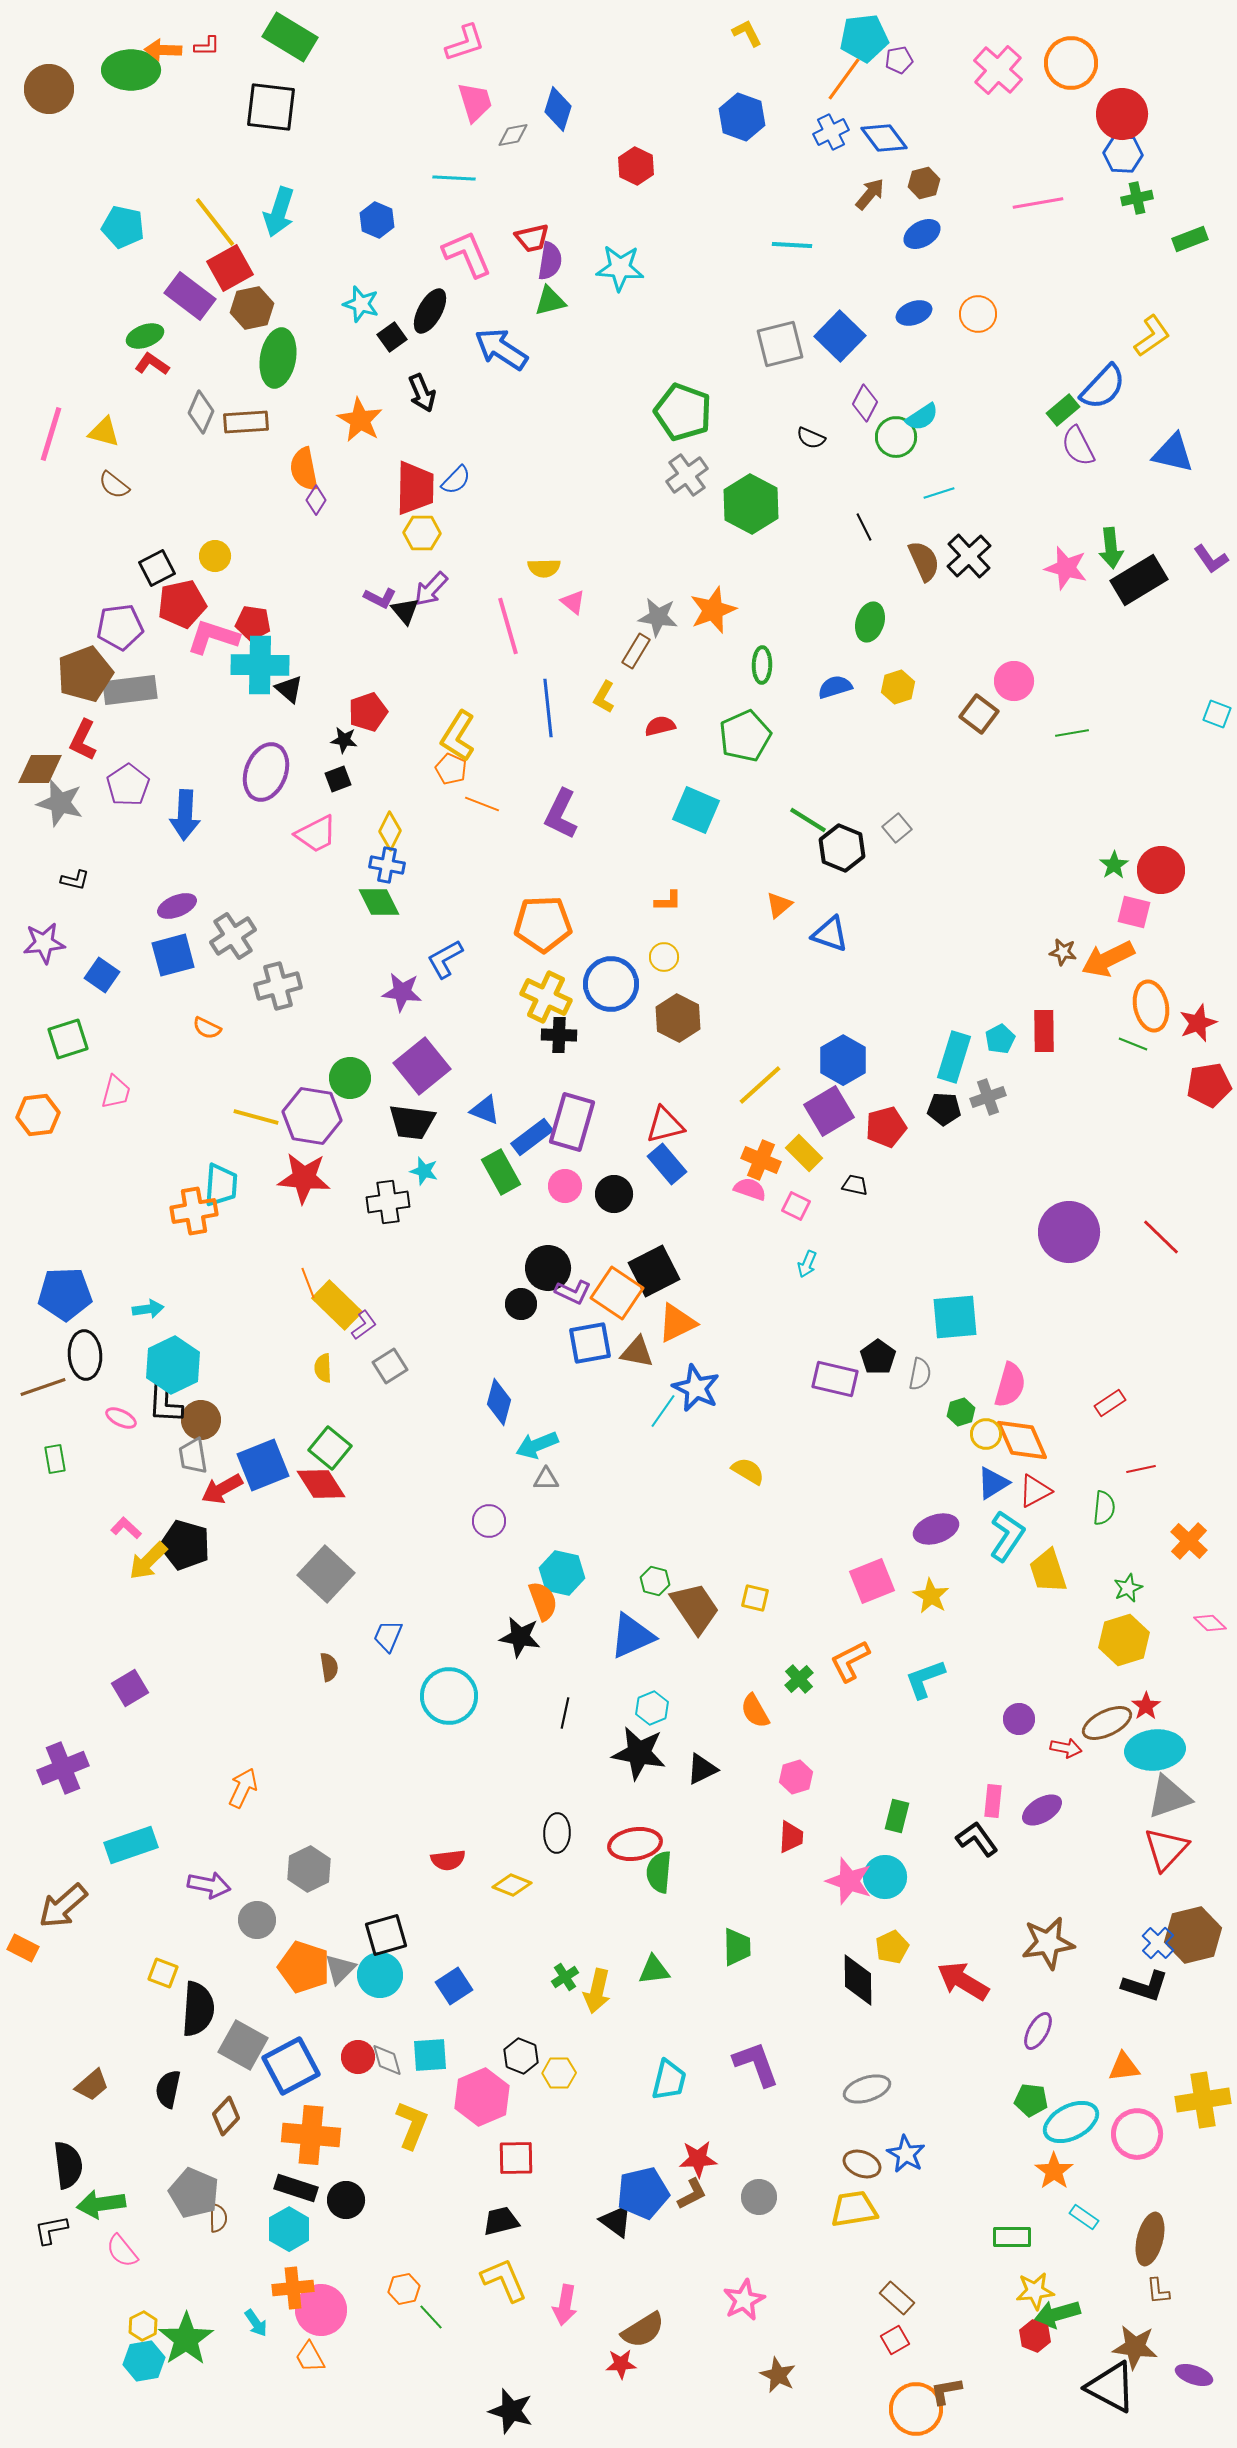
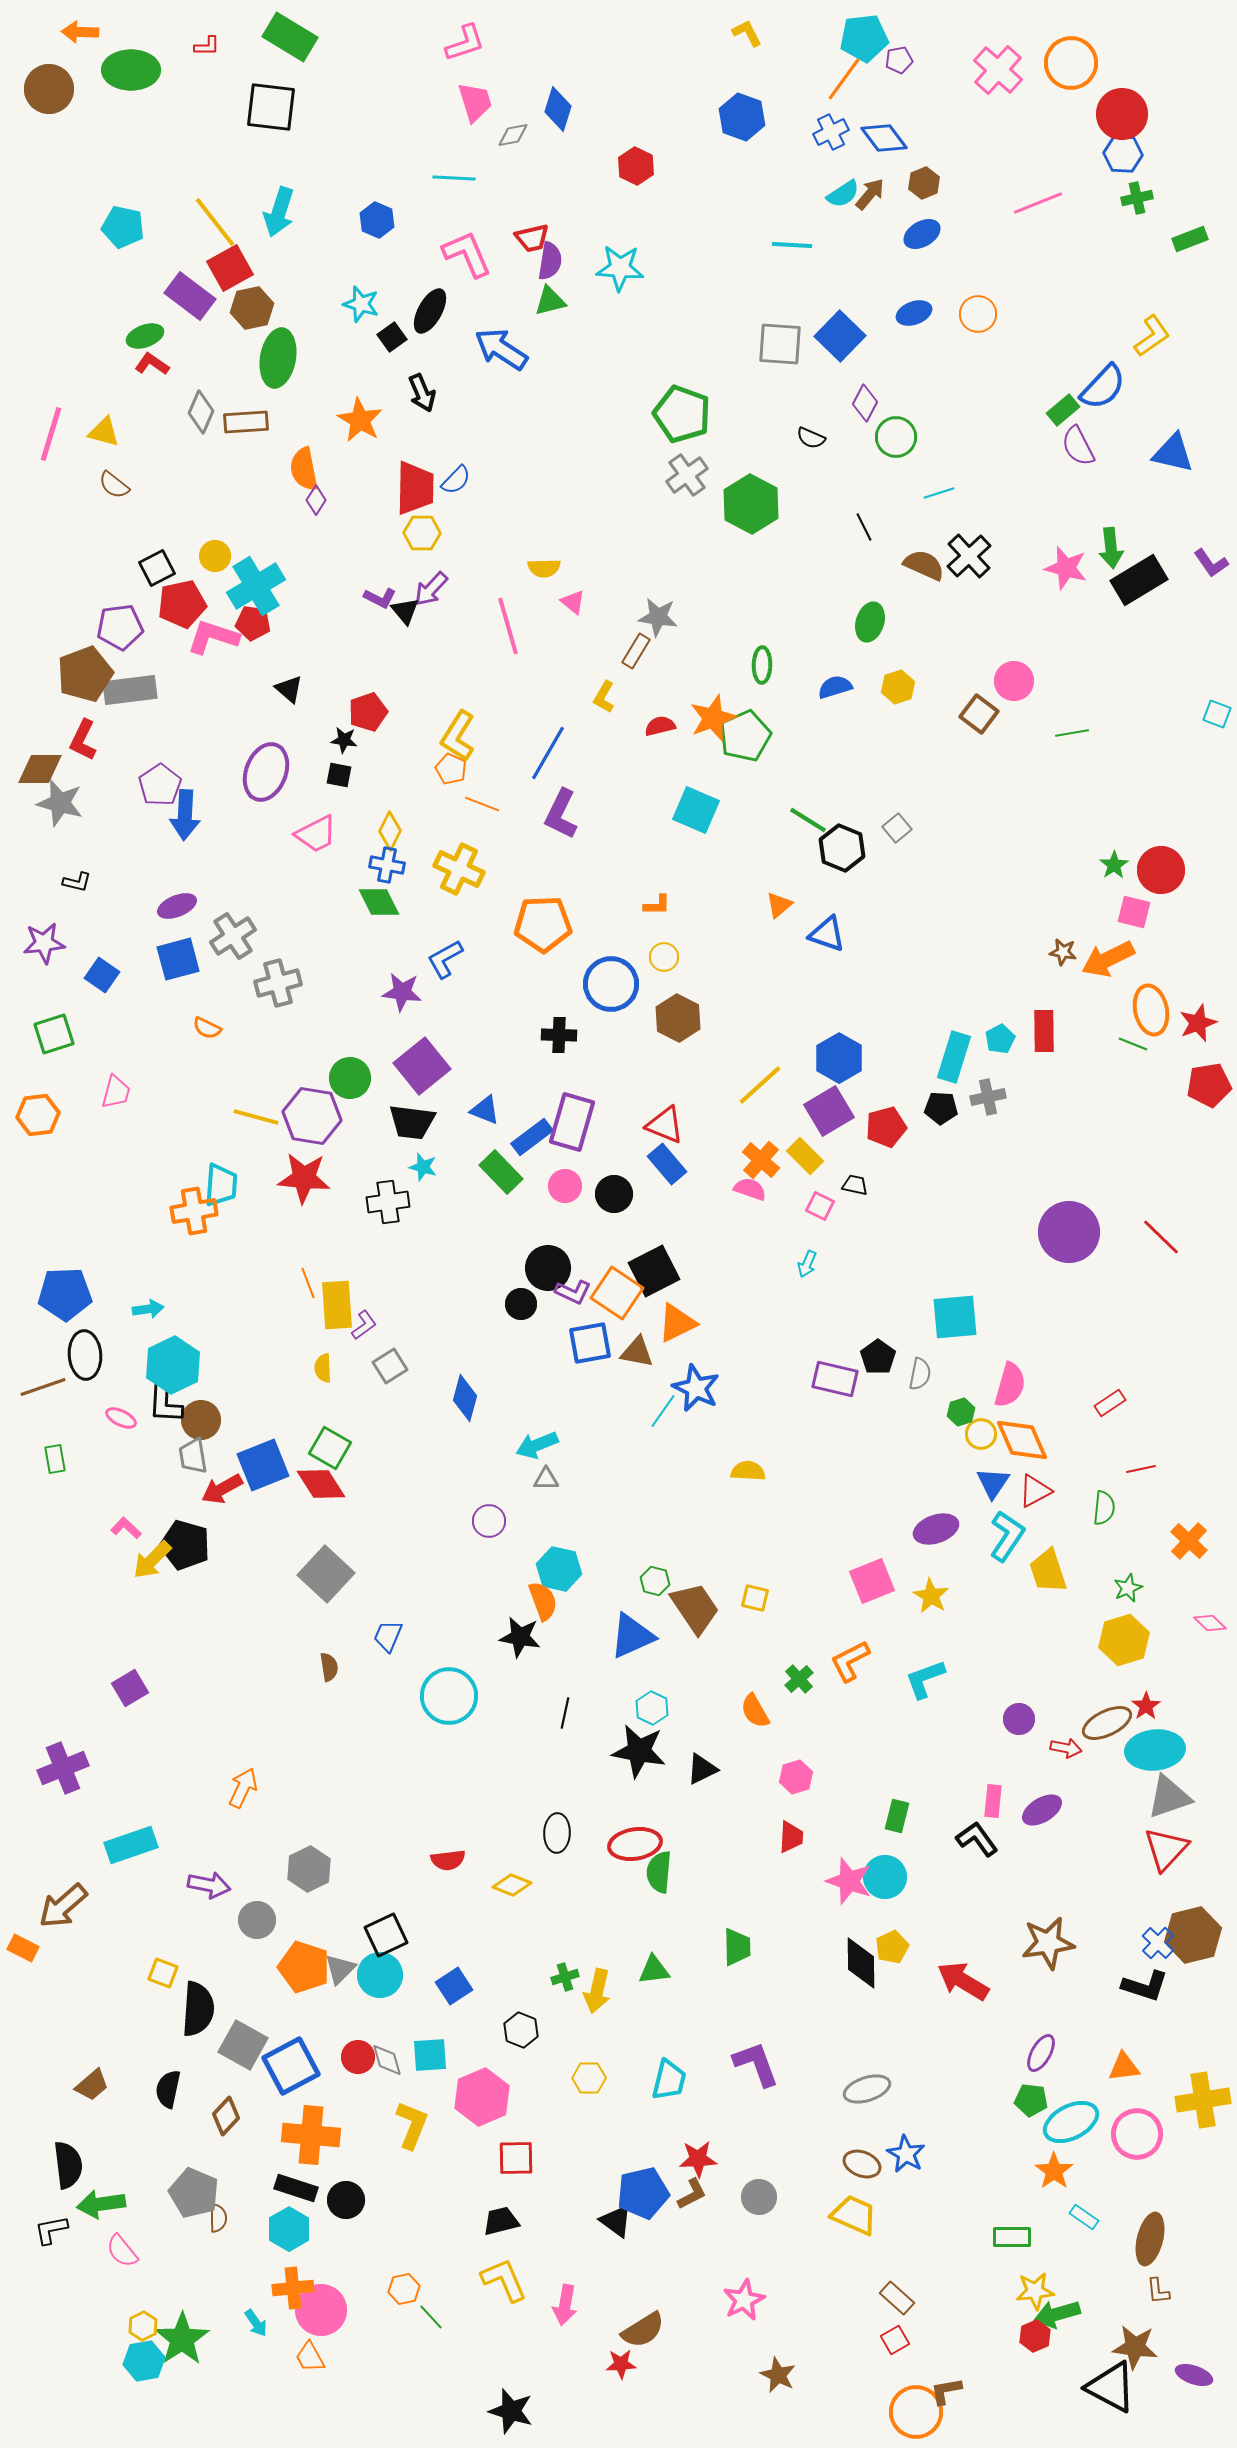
orange arrow at (163, 50): moved 83 px left, 18 px up
brown hexagon at (924, 183): rotated 8 degrees counterclockwise
pink line at (1038, 203): rotated 12 degrees counterclockwise
gray square at (780, 344): rotated 18 degrees clockwise
green pentagon at (683, 412): moved 1 px left, 2 px down
cyan semicircle at (922, 417): moved 79 px left, 223 px up
purple L-shape at (1211, 559): moved 4 px down
brown semicircle at (924, 561): moved 4 px down; rotated 42 degrees counterclockwise
orange star at (713, 610): moved 108 px down
cyan cross at (260, 665): moved 4 px left, 79 px up; rotated 32 degrees counterclockwise
blue line at (548, 708): moved 45 px down; rotated 36 degrees clockwise
black square at (338, 779): moved 1 px right, 4 px up; rotated 32 degrees clockwise
purple pentagon at (128, 785): moved 32 px right
black L-shape at (75, 880): moved 2 px right, 2 px down
orange L-shape at (668, 901): moved 11 px left, 4 px down
blue triangle at (830, 934): moved 3 px left
blue square at (173, 955): moved 5 px right, 4 px down
gray cross at (278, 986): moved 3 px up
yellow cross at (546, 997): moved 87 px left, 128 px up
orange ellipse at (1151, 1006): moved 4 px down
green square at (68, 1039): moved 14 px left, 5 px up
blue hexagon at (843, 1060): moved 4 px left, 2 px up
gray cross at (988, 1097): rotated 8 degrees clockwise
black pentagon at (944, 1109): moved 3 px left, 1 px up
red triangle at (665, 1125): rotated 36 degrees clockwise
yellow rectangle at (804, 1153): moved 1 px right, 3 px down
orange cross at (761, 1160): rotated 18 degrees clockwise
cyan star at (424, 1171): moved 1 px left, 4 px up
green rectangle at (501, 1172): rotated 15 degrees counterclockwise
pink square at (796, 1206): moved 24 px right
yellow rectangle at (337, 1305): rotated 42 degrees clockwise
blue diamond at (499, 1402): moved 34 px left, 4 px up
yellow circle at (986, 1434): moved 5 px left
green square at (330, 1448): rotated 9 degrees counterclockwise
yellow semicircle at (748, 1471): rotated 28 degrees counterclockwise
blue triangle at (993, 1483): rotated 24 degrees counterclockwise
yellow arrow at (148, 1561): moved 4 px right, 1 px up
cyan hexagon at (562, 1573): moved 3 px left, 4 px up
cyan hexagon at (652, 1708): rotated 12 degrees counterclockwise
black star at (639, 1753): moved 2 px up
black square at (386, 1935): rotated 9 degrees counterclockwise
green cross at (565, 1977): rotated 16 degrees clockwise
black diamond at (858, 1980): moved 3 px right, 17 px up
purple ellipse at (1038, 2031): moved 3 px right, 22 px down
black hexagon at (521, 2056): moved 26 px up
yellow hexagon at (559, 2073): moved 30 px right, 5 px down
yellow trapezoid at (854, 2209): moved 6 px down; rotated 33 degrees clockwise
red hexagon at (1035, 2336): rotated 16 degrees clockwise
green star at (186, 2339): moved 4 px left
orange circle at (916, 2409): moved 3 px down
